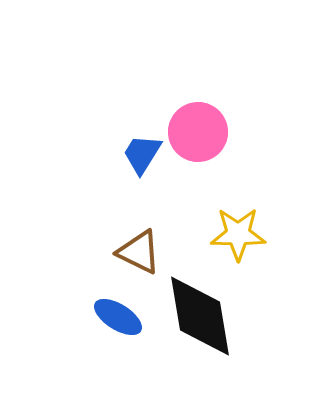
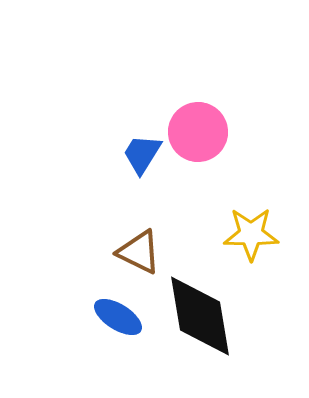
yellow star: moved 13 px right
